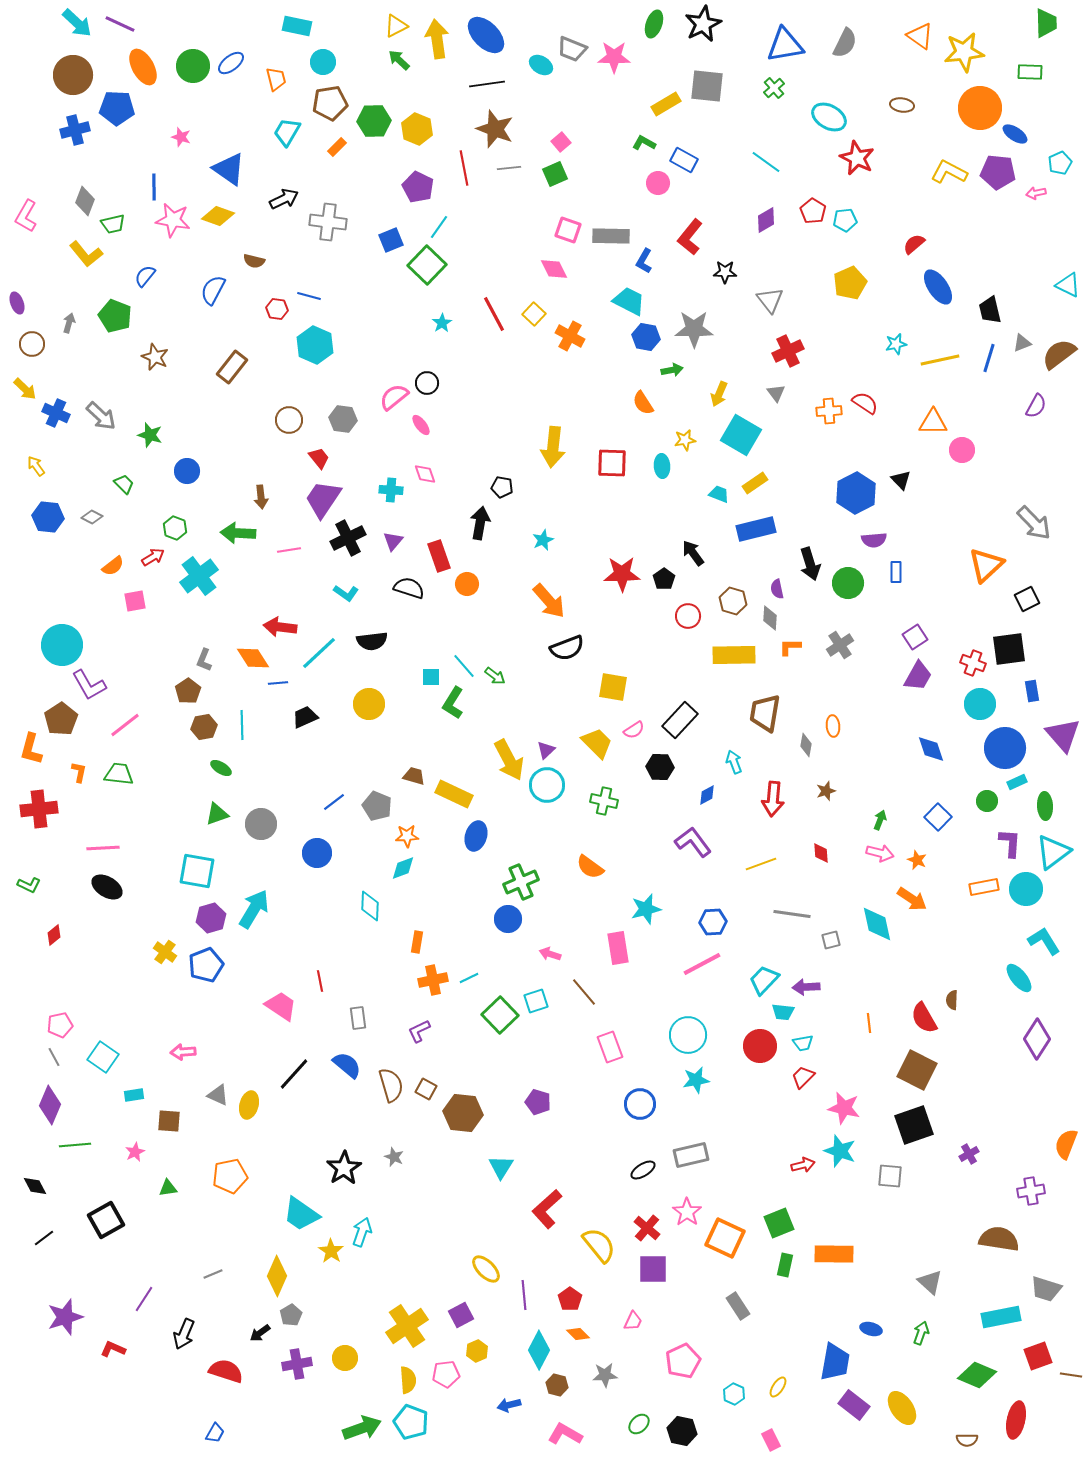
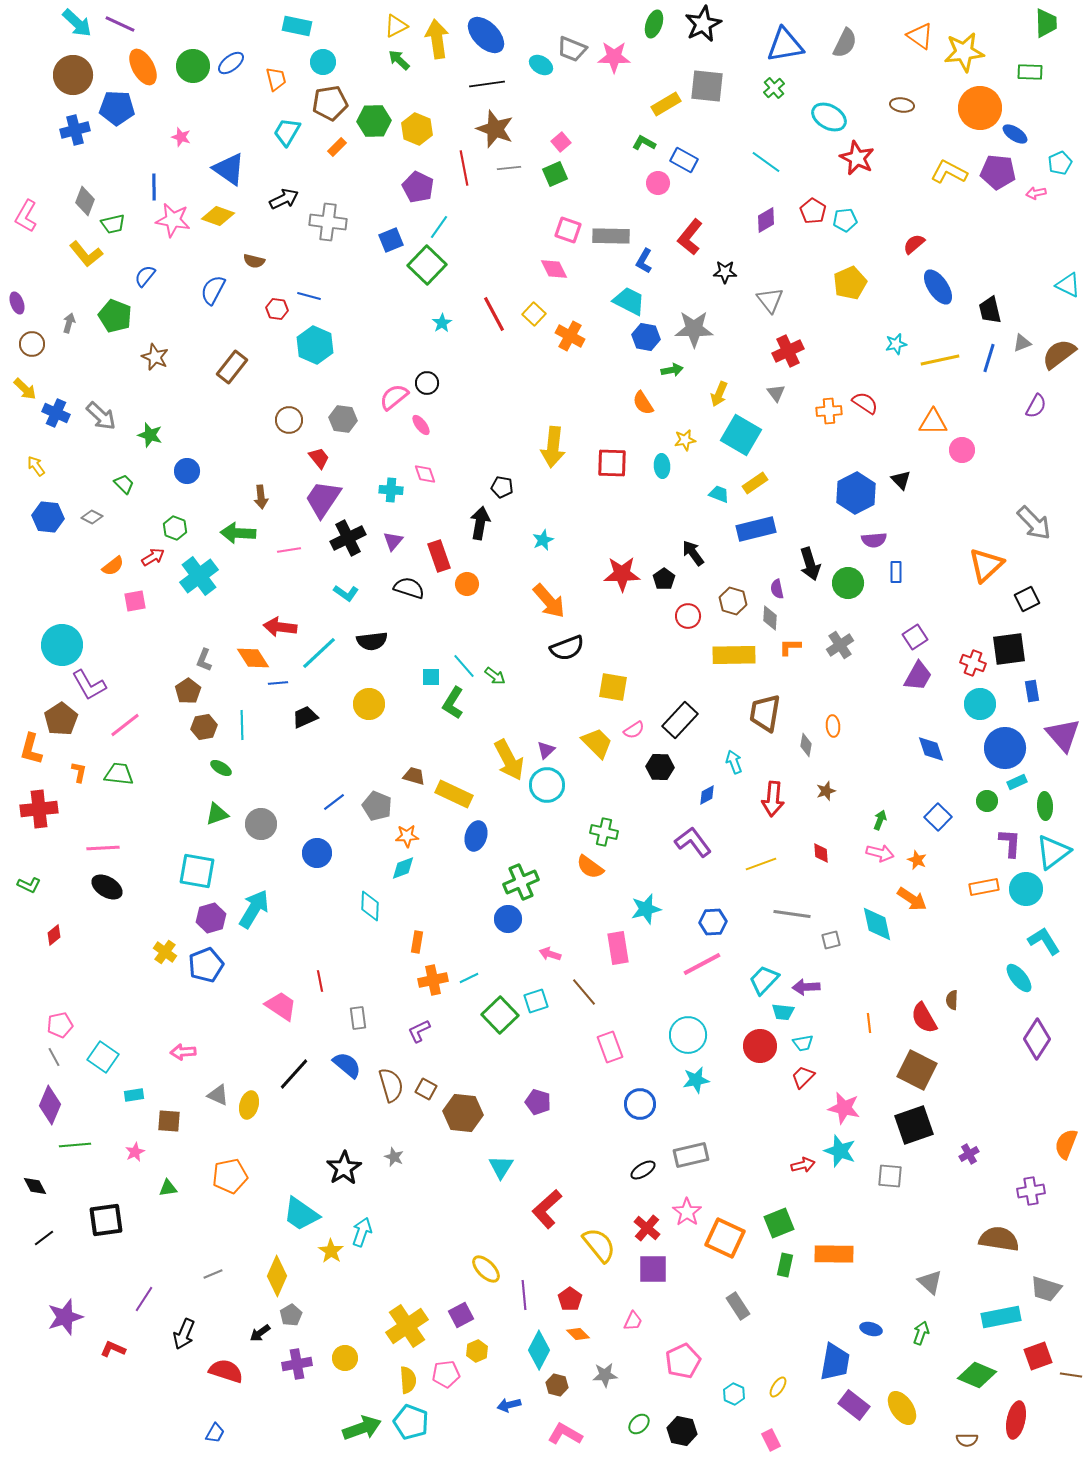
green cross at (604, 801): moved 31 px down
black square at (106, 1220): rotated 21 degrees clockwise
